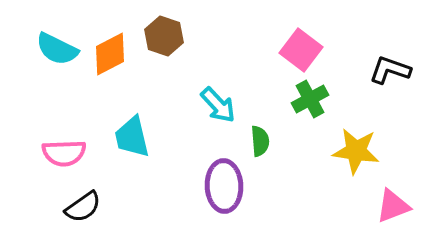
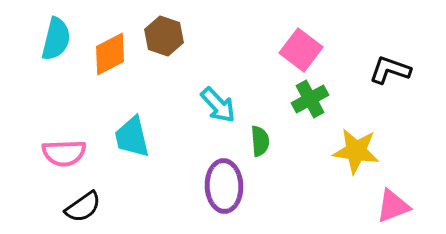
cyan semicircle: moved 1 px left, 10 px up; rotated 102 degrees counterclockwise
